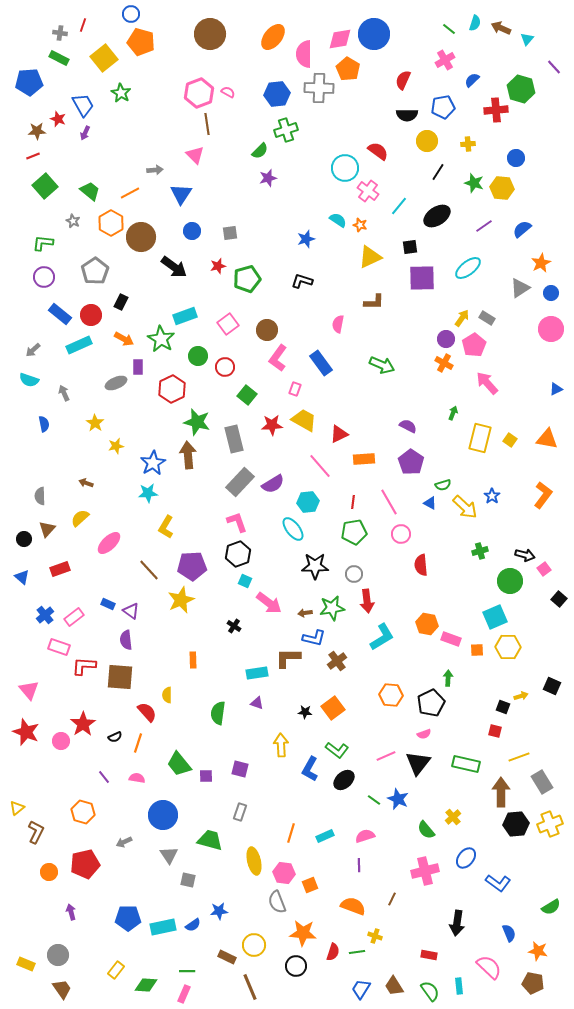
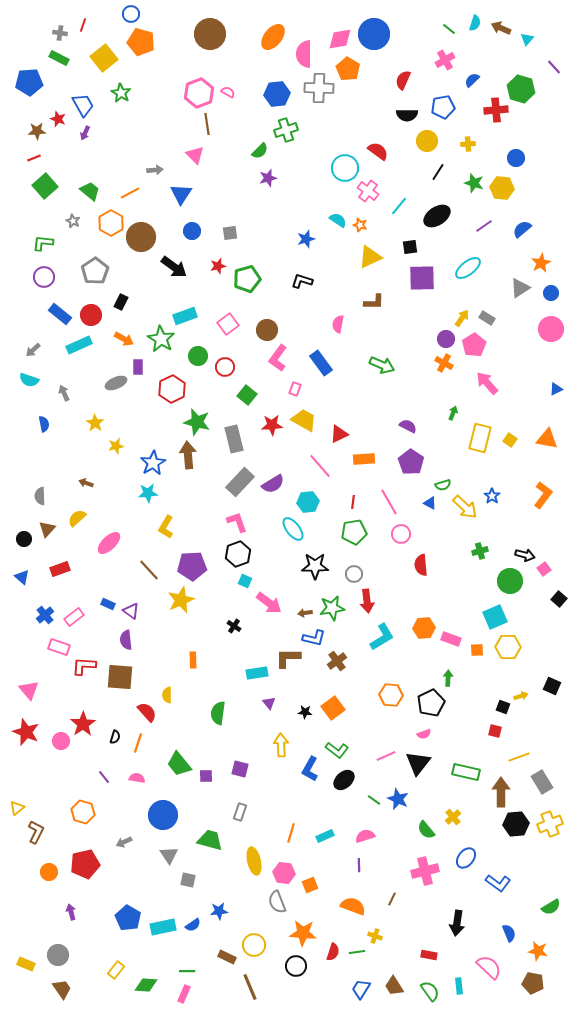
red line at (33, 156): moved 1 px right, 2 px down
yellow semicircle at (80, 518): moved 3 px left
orange hexagon at (427, 624): moved 3 px left, 4 px down; rotated 15 degrees counterclockwise
purple triangle at (257, 703): moved 12 px right; rotated 32 degrees clockwise
black semicircle at (115, 737): rotated 48 degrees counterclockwise
green rectangle at (466, 764): moved 8 px down
blue pentagon at (128, 918): rotated 30 degrees clockwise
